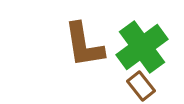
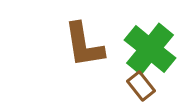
green cross: moved 8 px right, 2 px down; rotated 15 degrees counterclockwise
